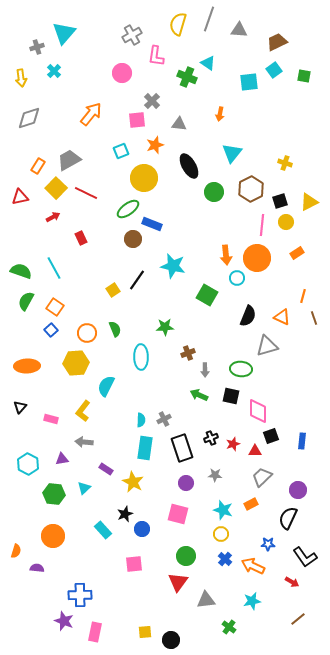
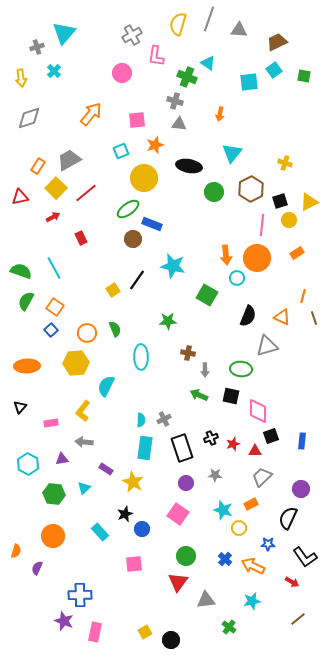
gray cross at (152, 101): moved 23 px right; rotated 28 degrees counterclockwise
black ellipse at (189, 166): rotated 50 degrees counterclockwise
red line at (86, 193): rotated 65 degrees counterclockwise
yellow circle at (286, 222): moved 3 px right, 2 px up
green star at (165, 327): moved 3 px right, 6 px up
brown cross at (188, 353): rotated 32 degrees clockwise
pink rectangle at (51, 419): moved 4 px down; rotated 24 degrees counterclockwise
purple circle at (298, 490): moved 3 px right, 1 px up
pink square at (178, 514): rotated 20 degrees clockwise
cyan rectangle at (103, 530): moved 3 px left, 2 px down
yellow circle at (221, 534): moved 18 px right, 6 px up
purple semicircle at (37, 568): rotated 72 degrees counterclockwise
yellow square at (145, 632): rotated 24 degrees counterclockwise
